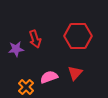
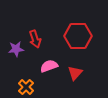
pink semicircle: moved 11 px up
